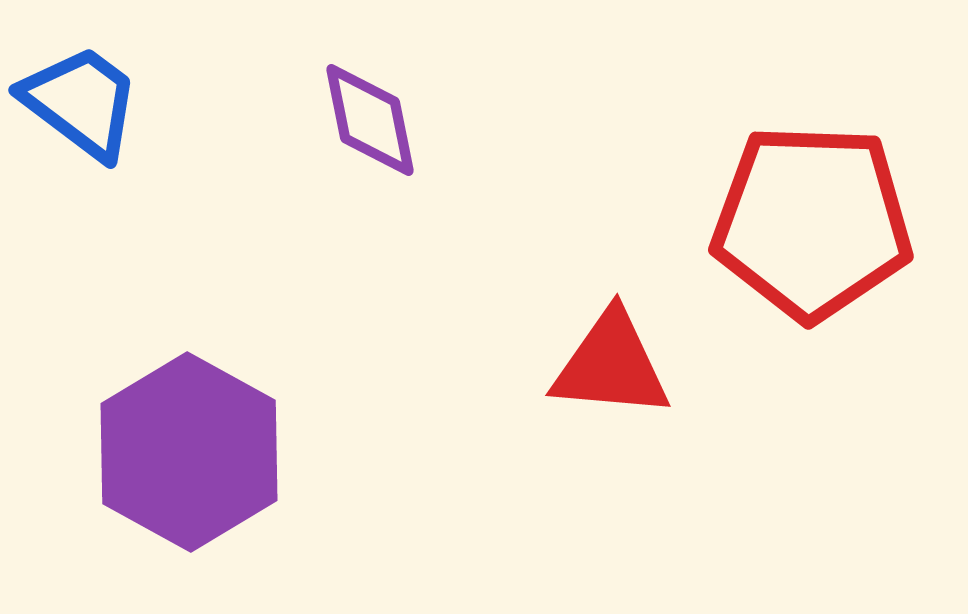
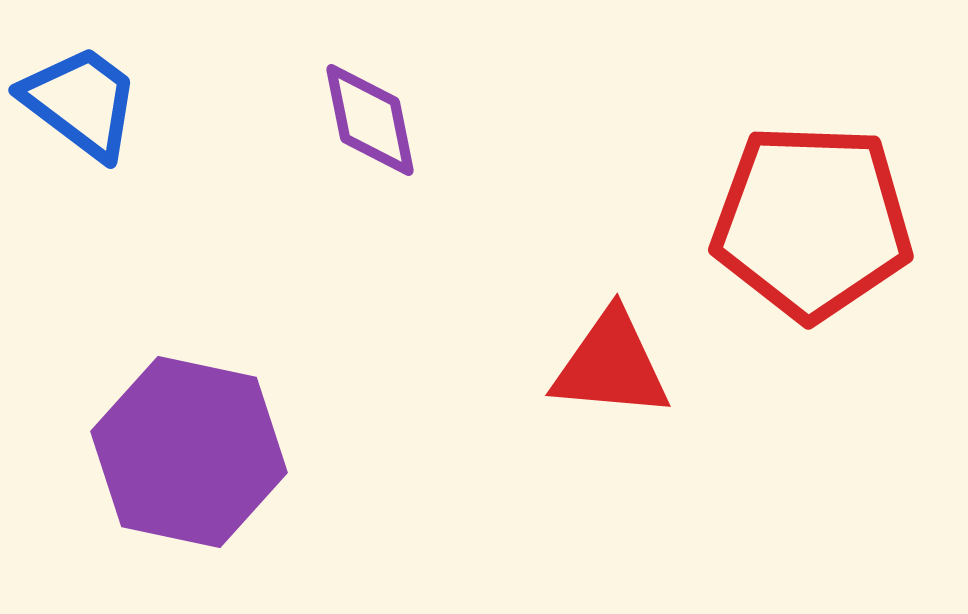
purple hexagon: rotated 17 degrees counterclockwise
